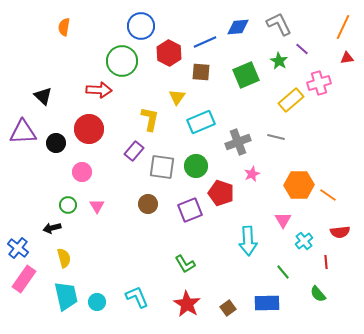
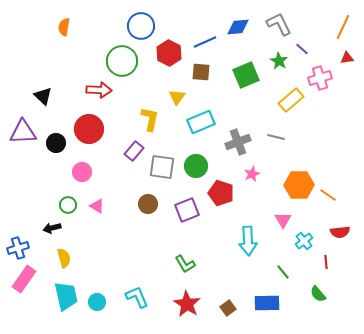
pink cross at (319, 83): moved 1 px right, 5 px up
pink triangle at (97, 206): rotated 28 degrees counterclockwise
purple square at (190, 210): moved 3 px left
blue cross at (18, 248): rotated 35 degrees clockwise
